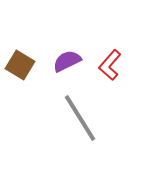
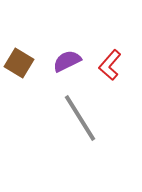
brown square: moved 1 px left, 2 px up
